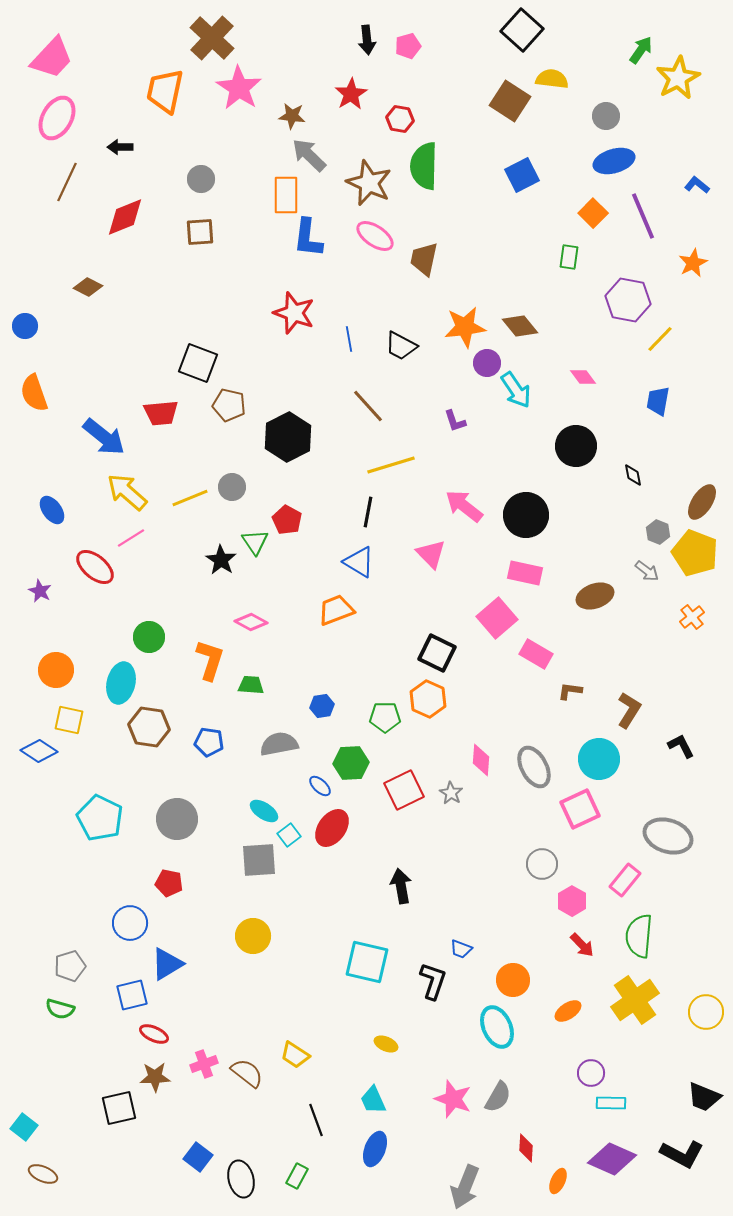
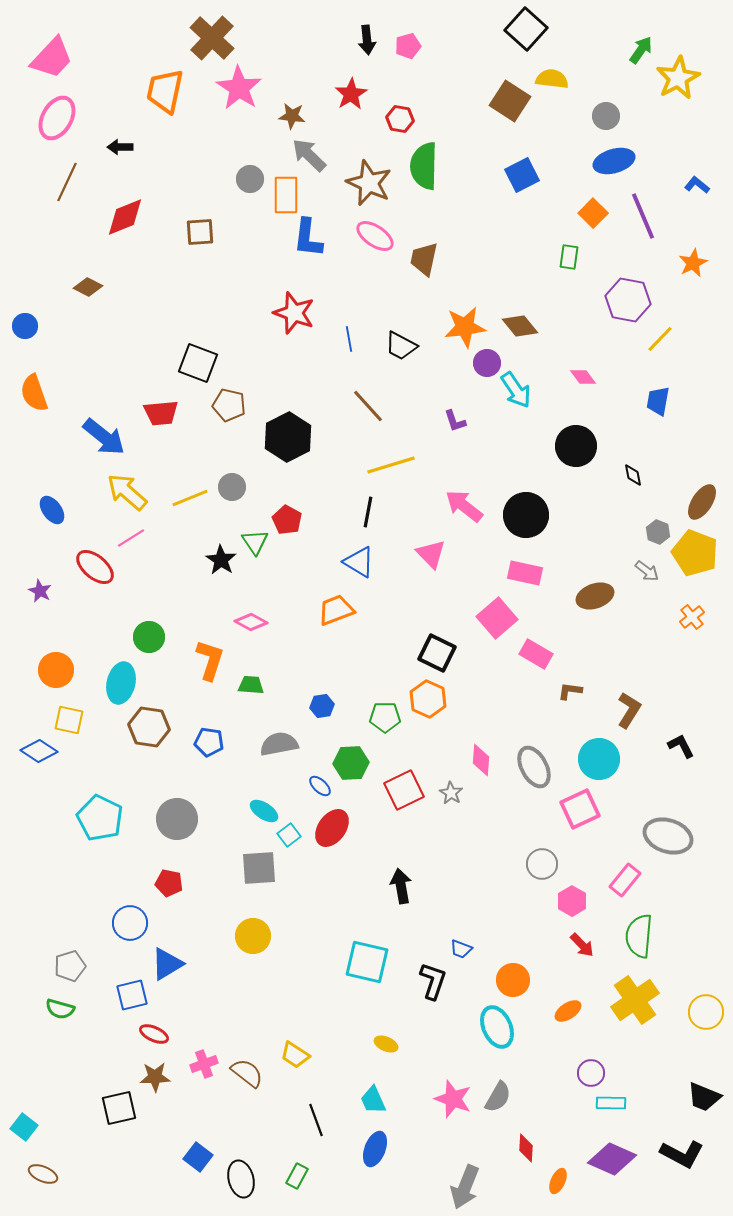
black square at (522, 30): moved 4 px right, 1 px up
gray circle at (201, 179): moved 49 px right
gray square at (259, 860): moved 8 px down
